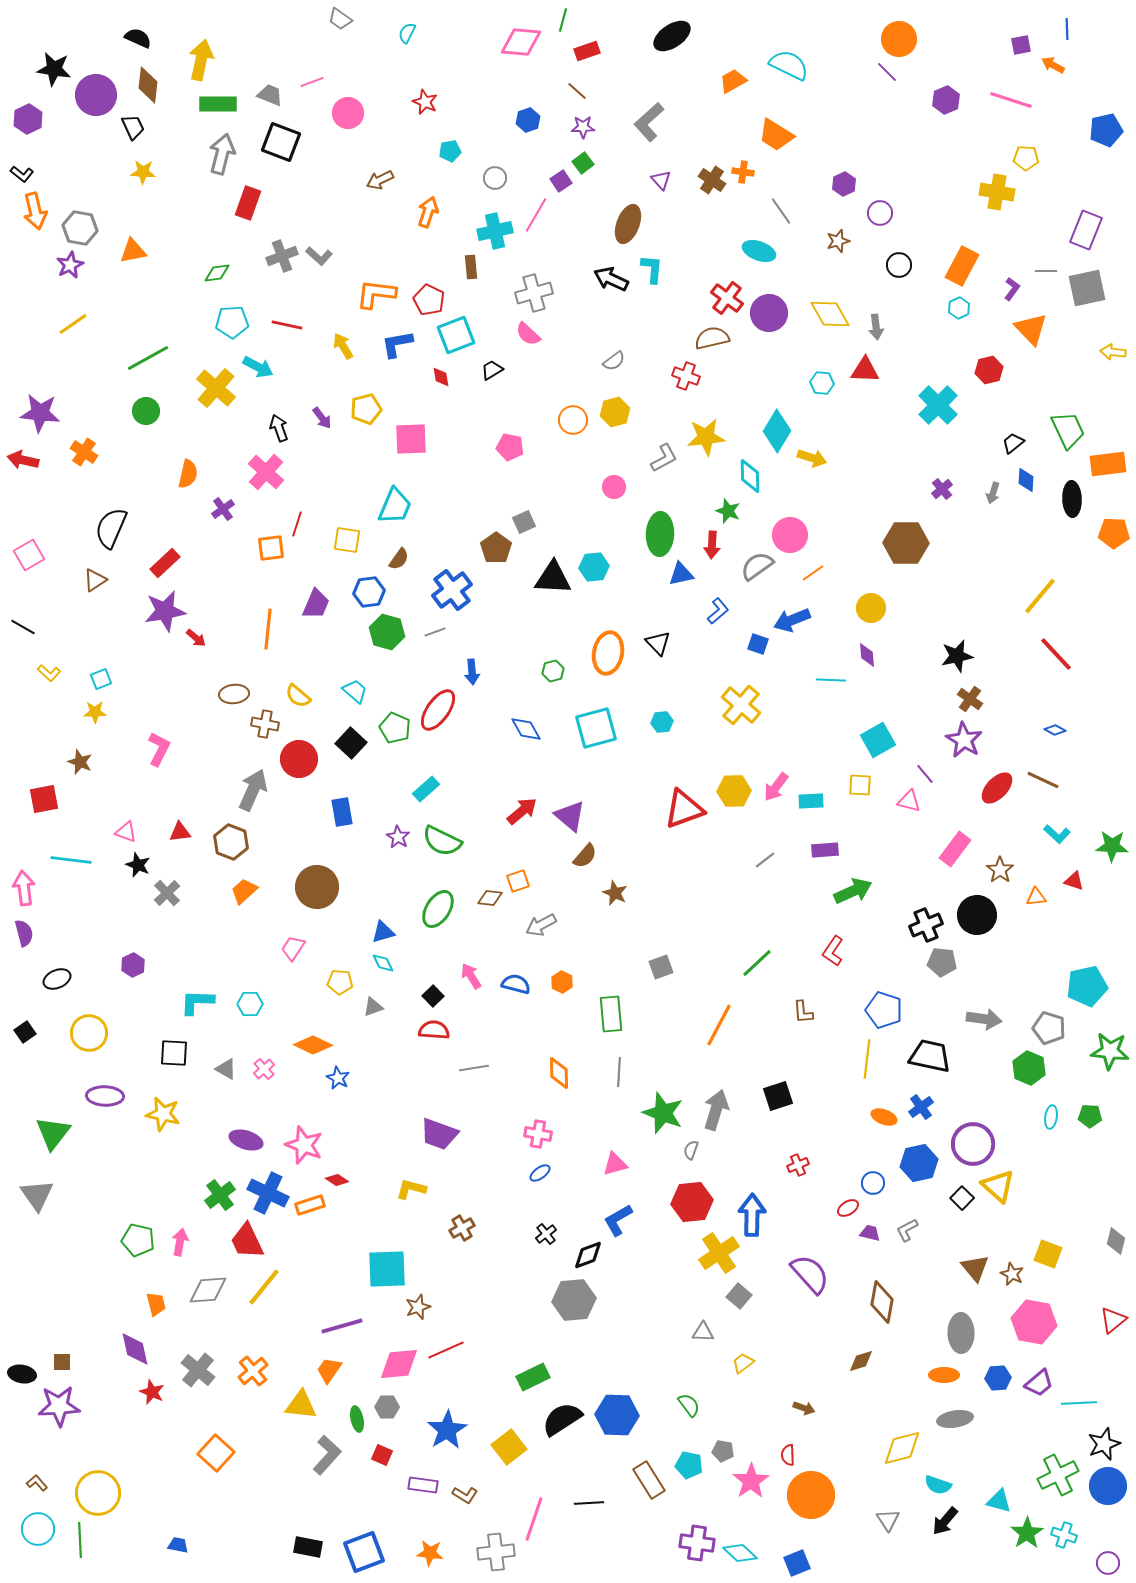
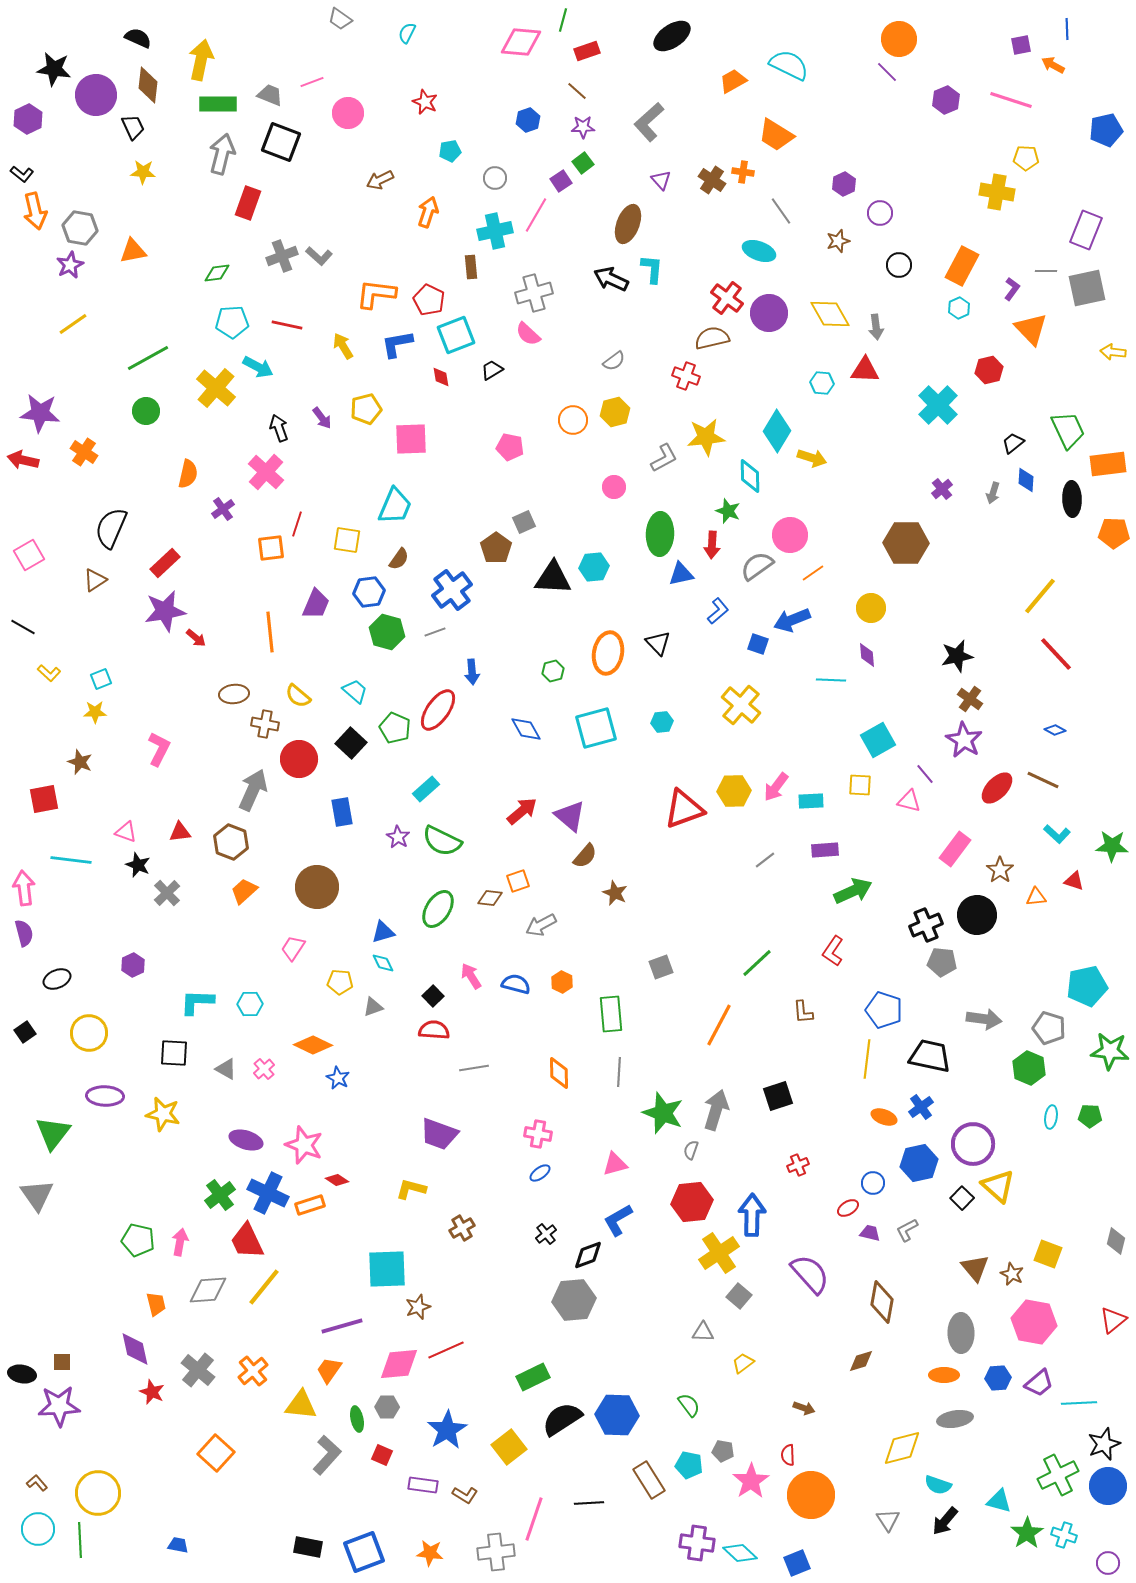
orange line at (268, 629): moved 2 px right, 3 px down; rotated 12 degrees counterclockwise
